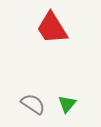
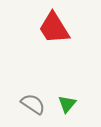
red trapezoid: moved 2 px right
